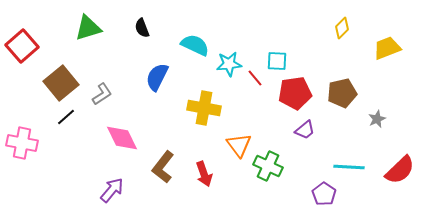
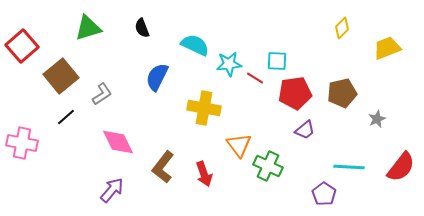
red line: rotated 18 degrees counterclockwise
brown square: moved 7 px up
pink diamond: moved 4 px left, 4 px down
red semicircle: moved 1 px right, 3 px up; rotated 8 degrees counterclockwise
